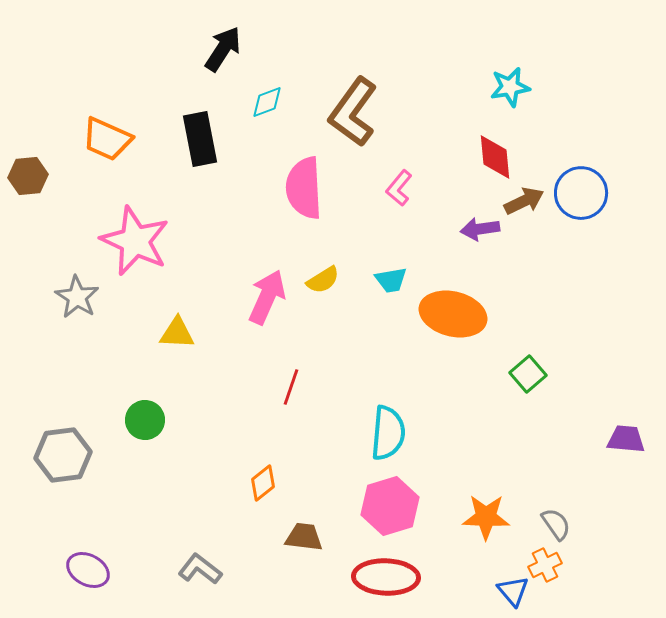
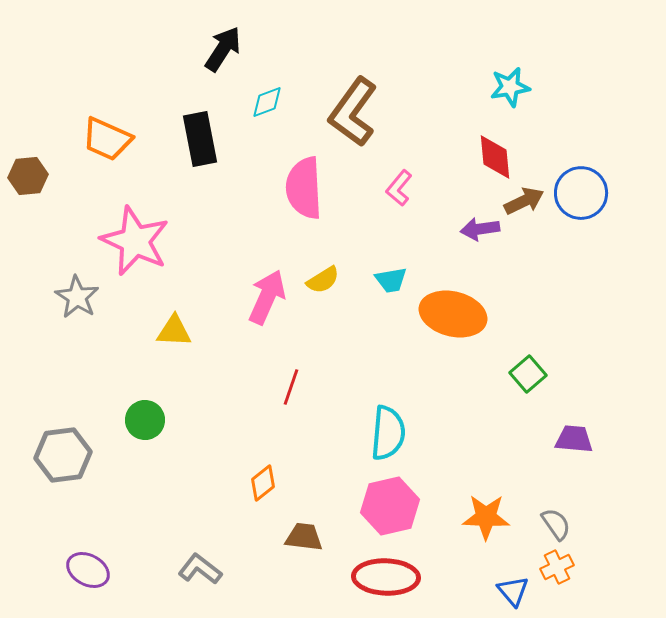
yellow triangle: moved 3 px left, 2 px up
purple trapezoid: moved 52 px left
pink hexagon: rotated 4 degrees clockwise
orange cross: moved 12 px right, 2 px down
